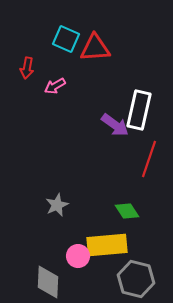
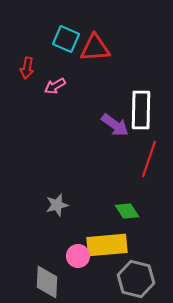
white rectangle: moved 2 px right; rotated 12 degrees counterclockwise
gray star: rotated 10 degrees clockwise
gray diamond: moved 1 px left
